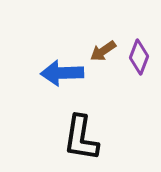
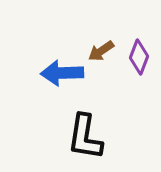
brown arrow: moved 2 px left
black L-shape: moved 4 px right, 1 px up
